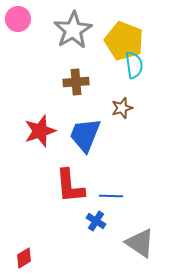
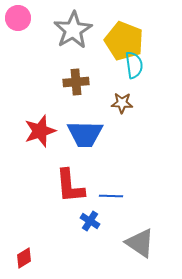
pink circle: moved 1 px up
brown star: moved 5 px up; rotated 20 degrees clockwise
blue trapezoid: moved 1 px up; rotated 111 degrees counterclockwise
blue cross: moved 6 px left
